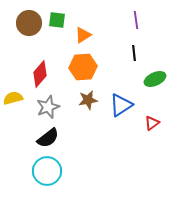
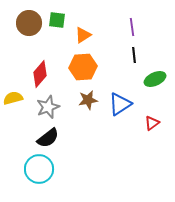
purple line: moved 4 px left, 7 px down
black line: moved 2 px down
blue triangle: moved 1 px left, 1 px up
cyan circle: moved 8 px left, 2 px up
